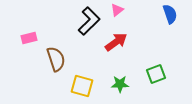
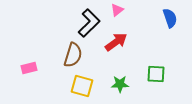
blue semicircle: moved 4 px down
black L-shape: moved 2 px down
pink rectangle: moved 30 px down
brown semicircle: moved 17 px right, 4 px up; rotated 35 degrees clockwise
green square: rotated 24 degrees clockwise
